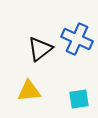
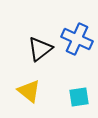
yellow triangle: rotated 45 degrees clockwise
cyan square: moved 2 px up
